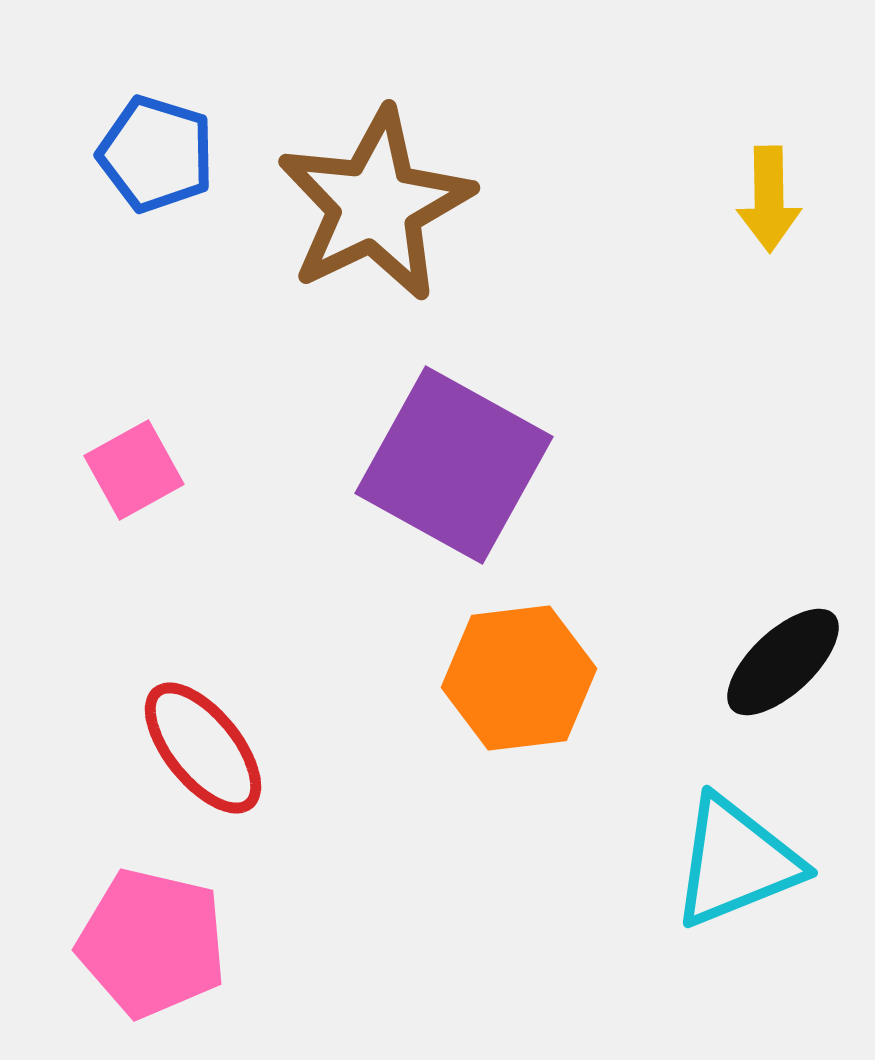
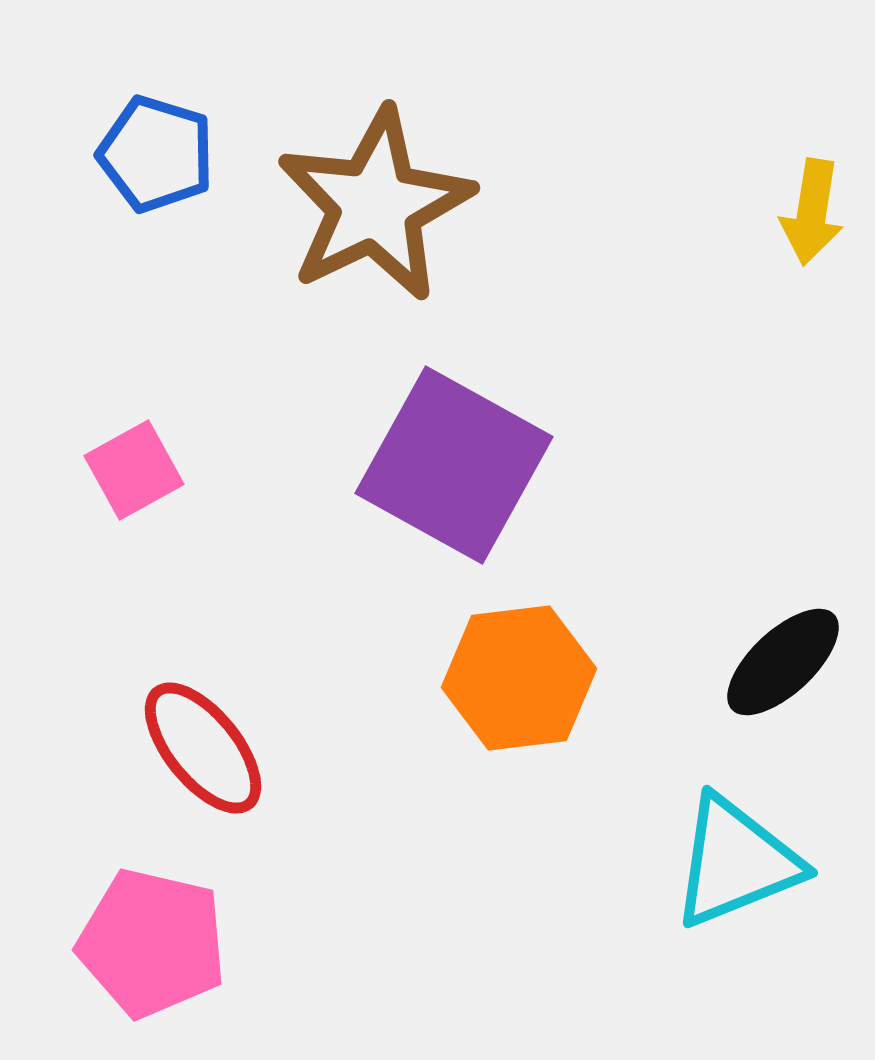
yellow arrow: moved 43 px right, 13 px down; rotated 10 degrees clockwise
